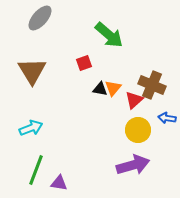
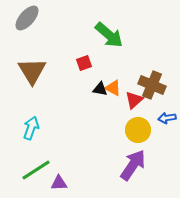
gray ellipse: moved 13 px left
orange triangle: rotated 42 degrees counterclockwise
blue arrow: rotated 18 degrees counterclockwise
cyan arrow: rotated 50 degrees counterclockwise
purple arrow: rotated 40 degrees counterclockwise
green line: rotated 36 degrees clockwise
purple triangle: rotated 12 degrees counterclockwise
